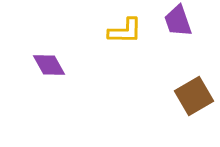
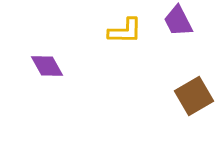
purple trapezoid: rotated 8 degrees counterclockwise
purple diamond: moved 2 px left, 1 px down
